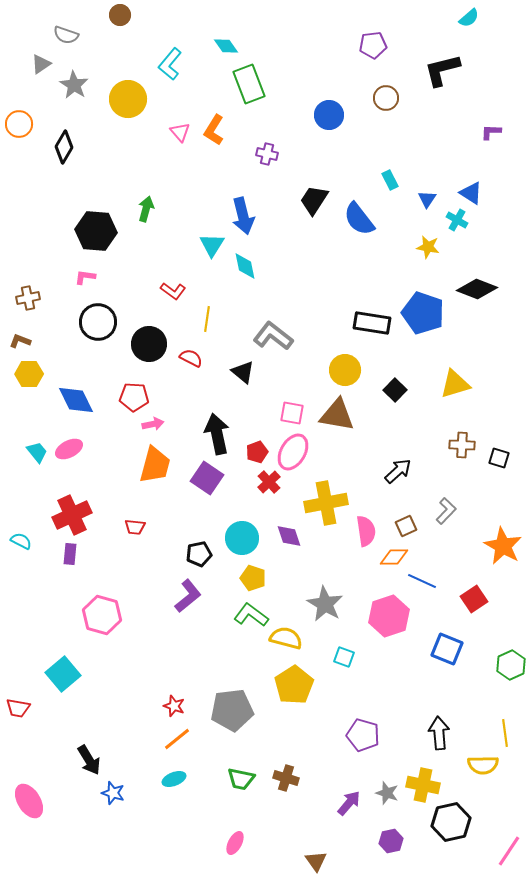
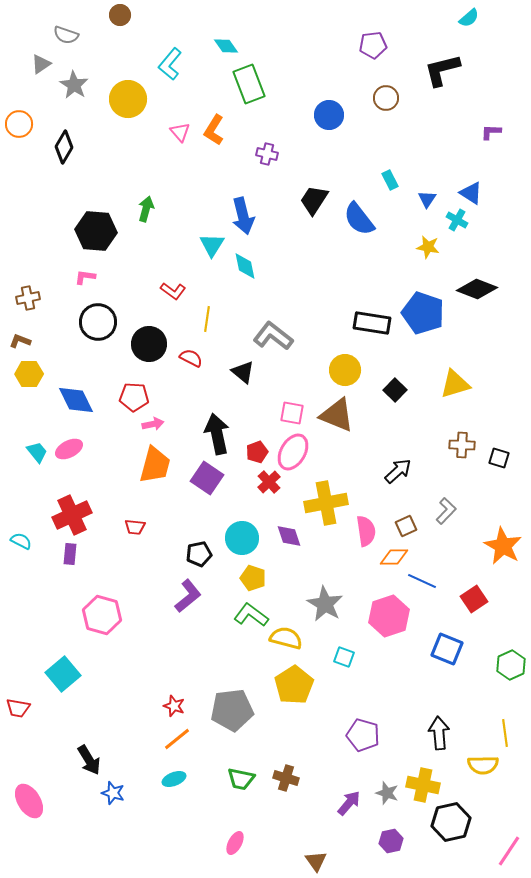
brown triangle at (337, 415): rotated 12 degrees clockwise
